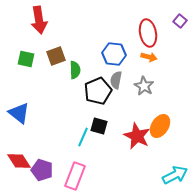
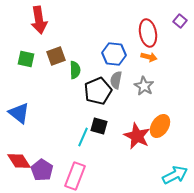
purple pentagon: rotated 15 degrees clockwise
